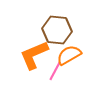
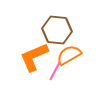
orange L-shape: moved 2 px down
